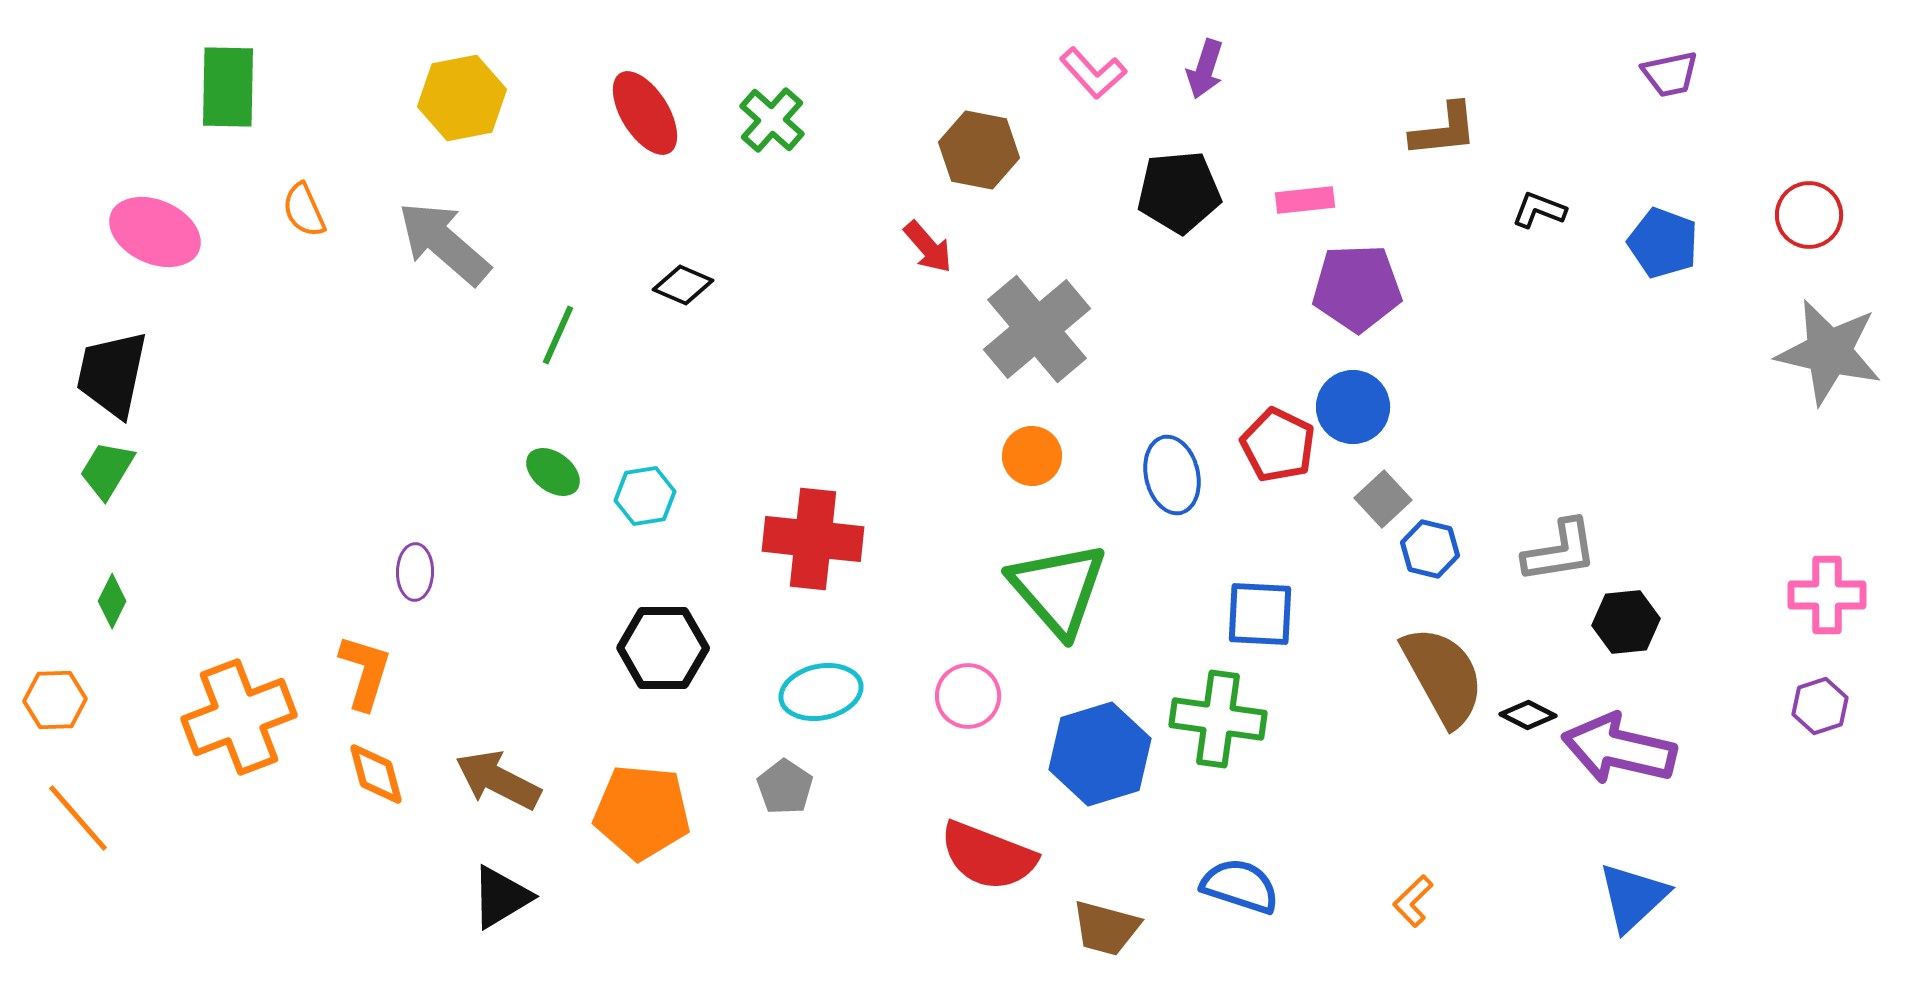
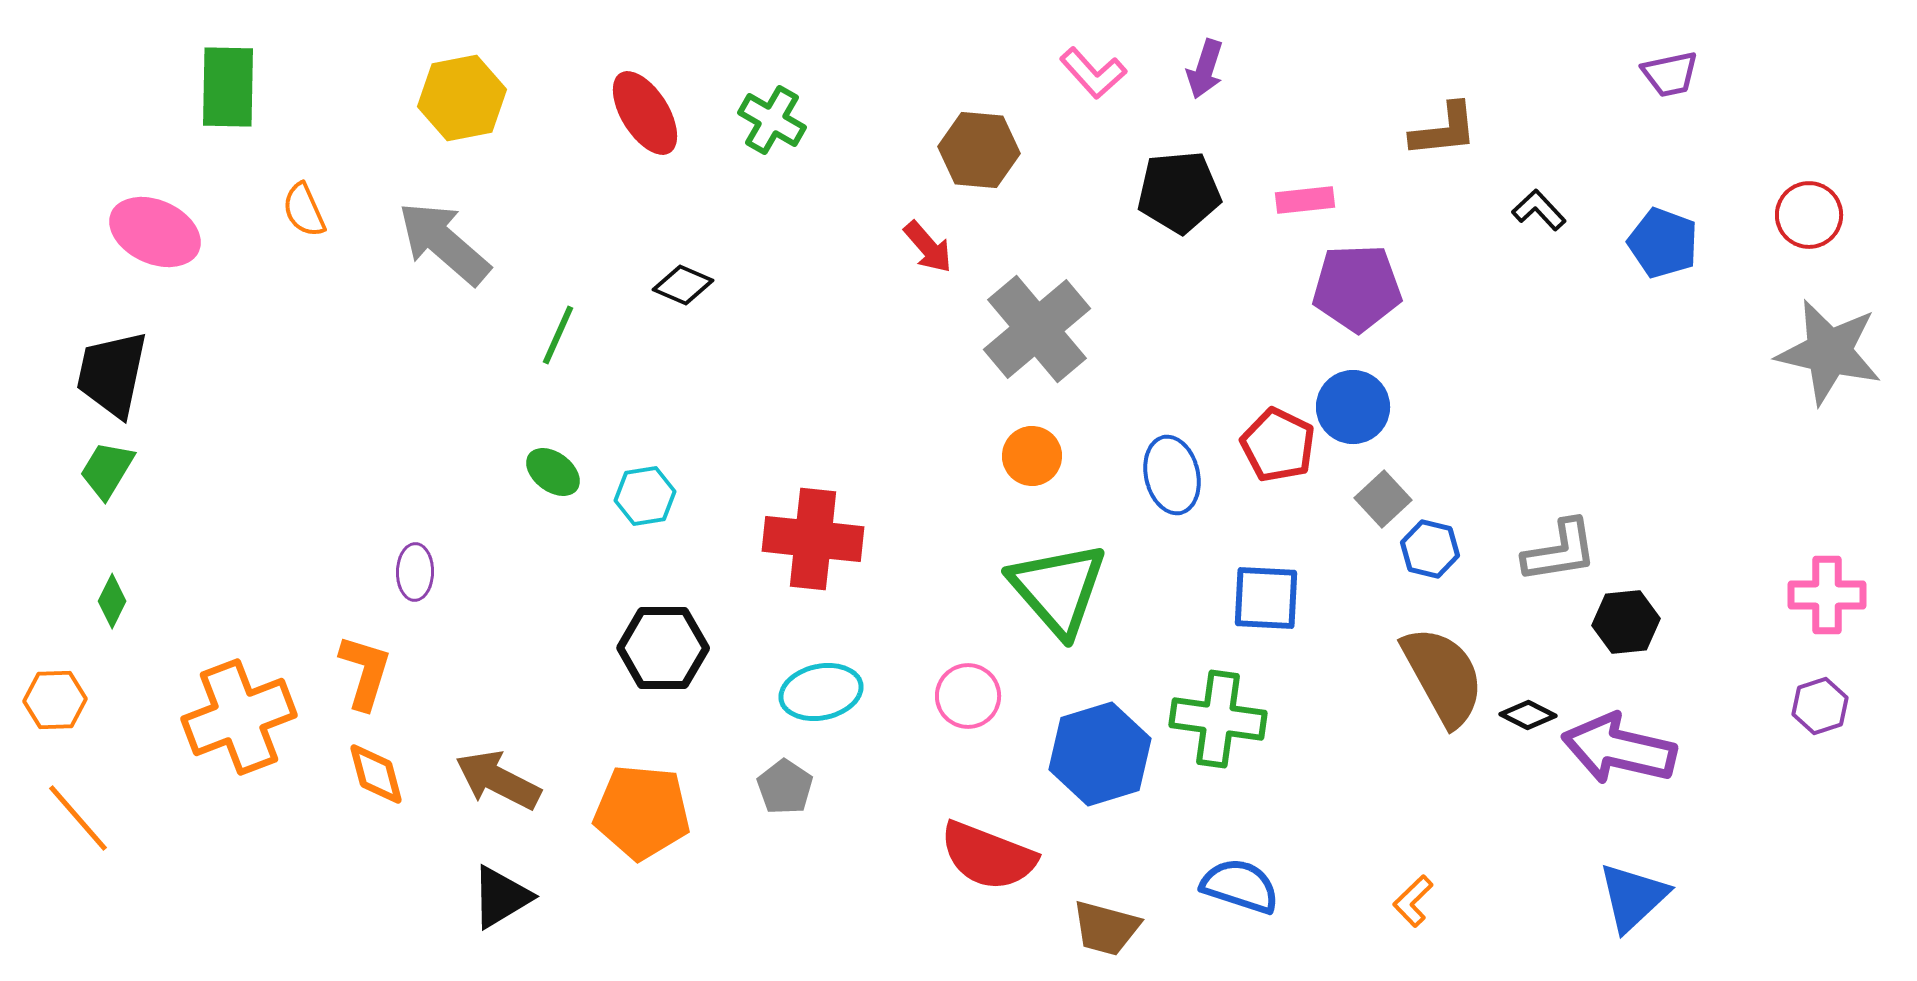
green cross at (772, 120): rotated 12 degrees counterclockwise
brown hexagon at (979, 150): rotated 6 degrees counterclockwise
black L-shape at (1539, 210): rotated 26 degrees clockwise
blue square at (1260, 614): moved 6 px right, 16 px up
